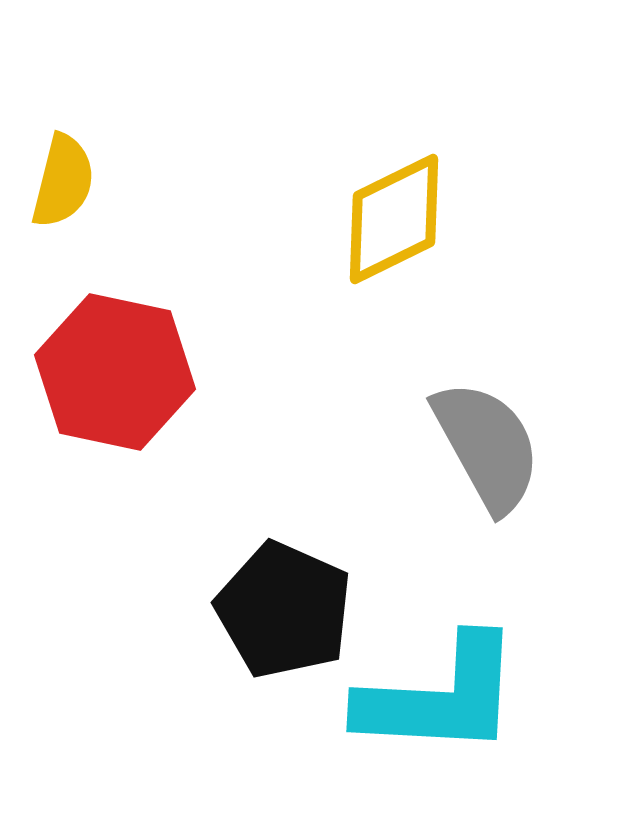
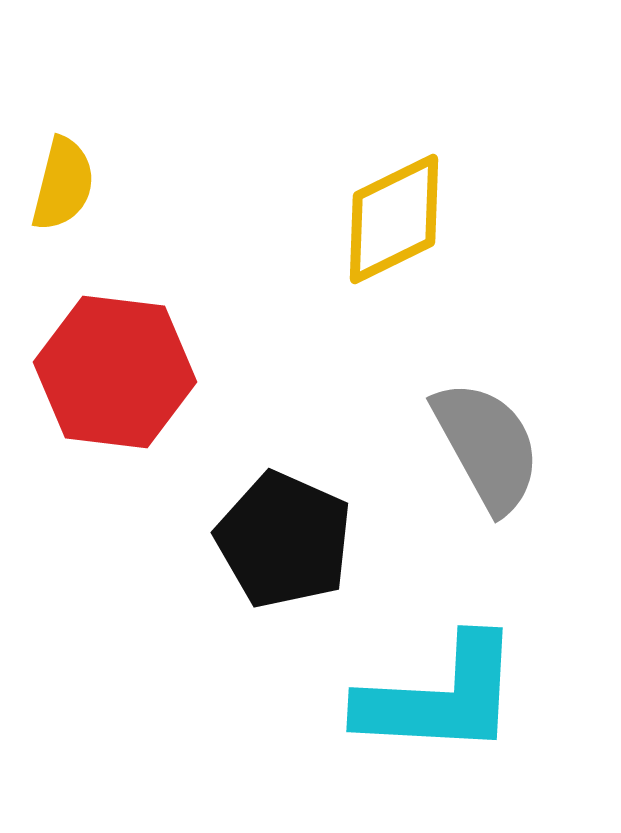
yellow semicircle: moved 3 px down
red hexagon: rotated 5 degrees counterclockwise
black pentagon: moved 70 px up
